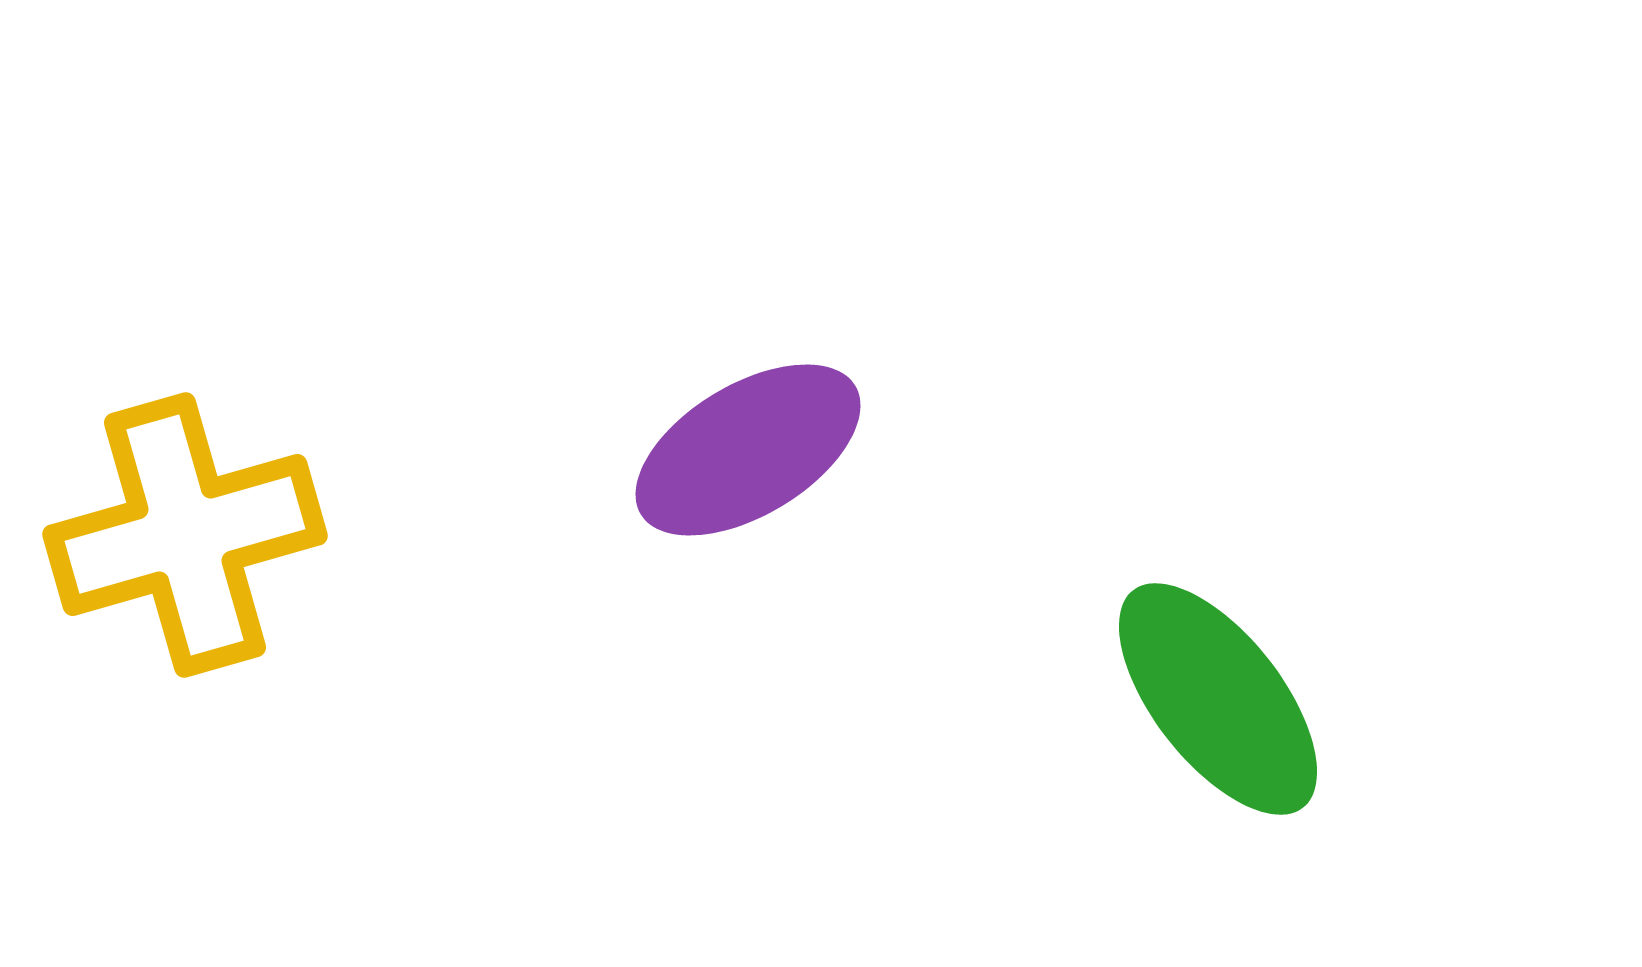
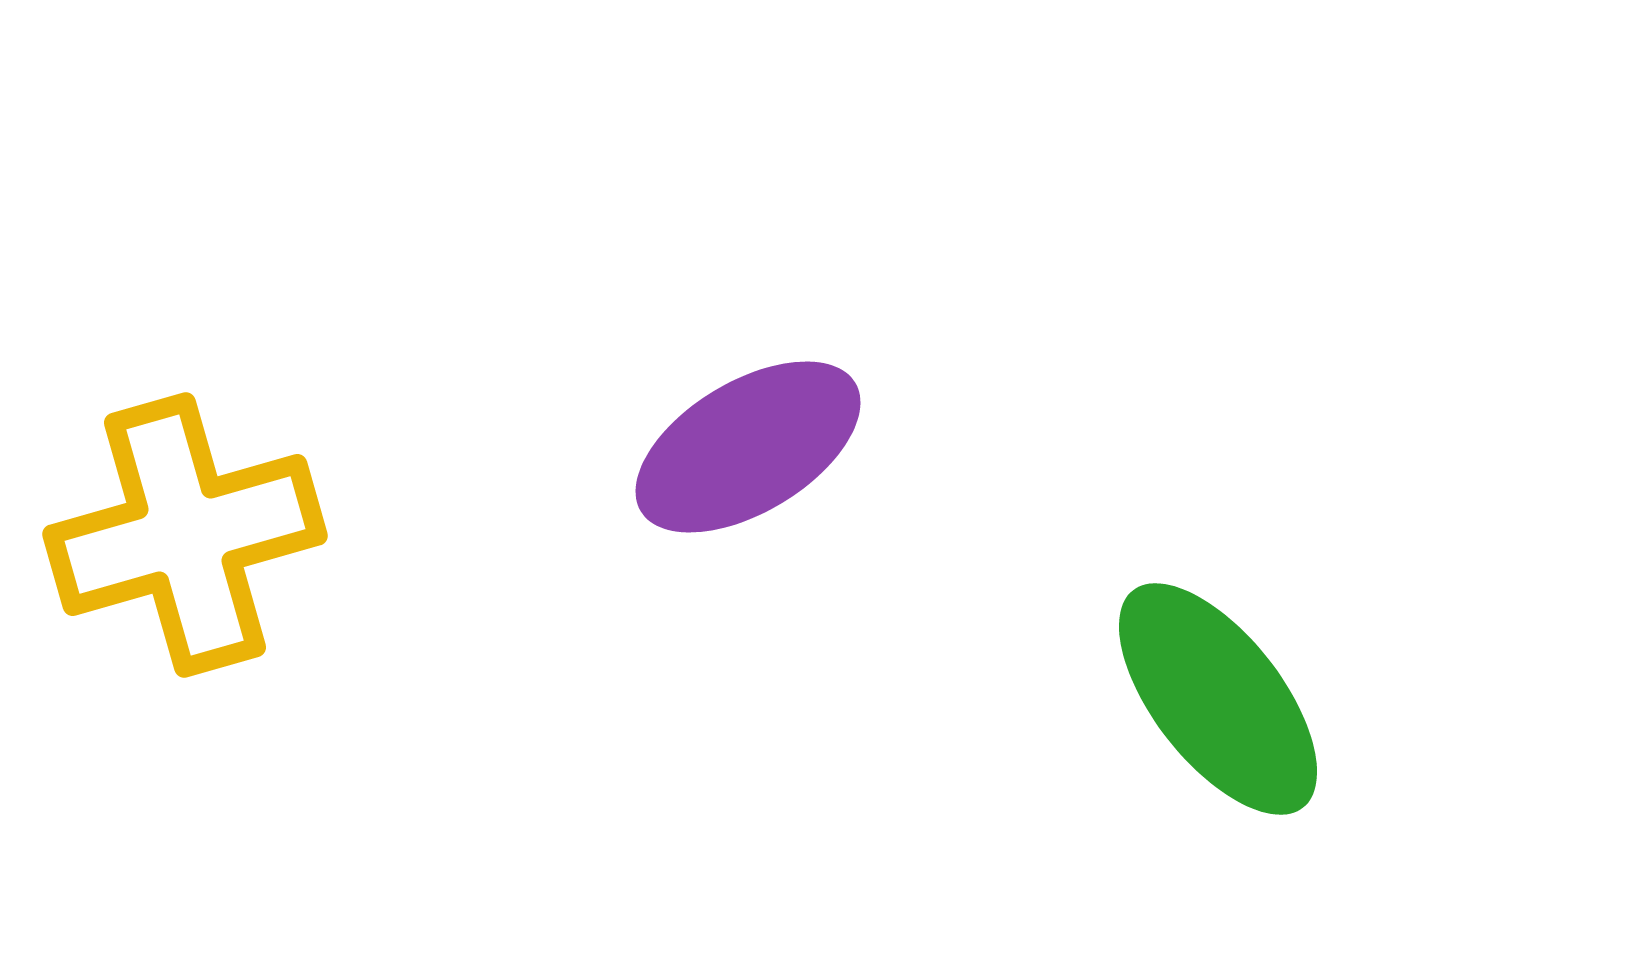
purple ellipse: moved 3 px up
